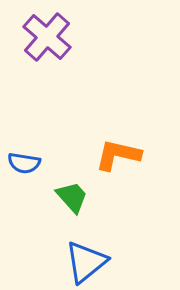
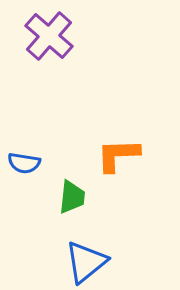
purple cross: moved 2 px right, 1 px up
orange L-shape: rotated 15 degrees counterclockwise
green trapezoid: rotated 48 degrees clockwise
